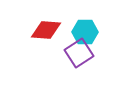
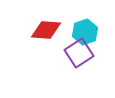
cyan hexagon: rotated 20 degrees counterclockwise
